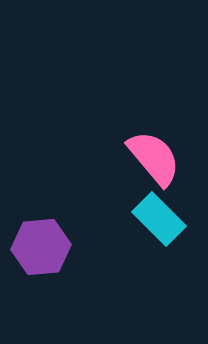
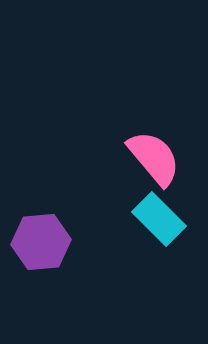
purple hexagon: moved 5 px up
